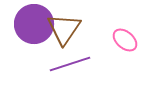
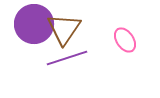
pink ellipse: rotated 15 degrees clockwise
purple line: moved 3 px left, 6 px up
